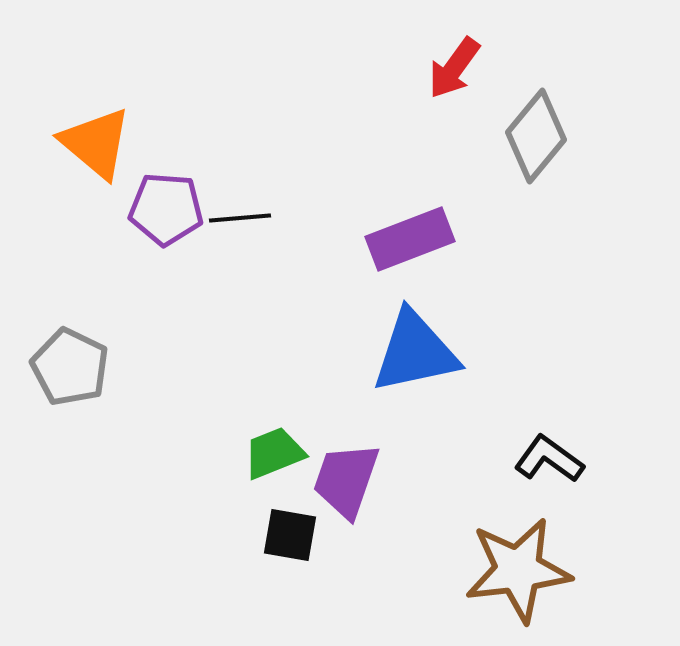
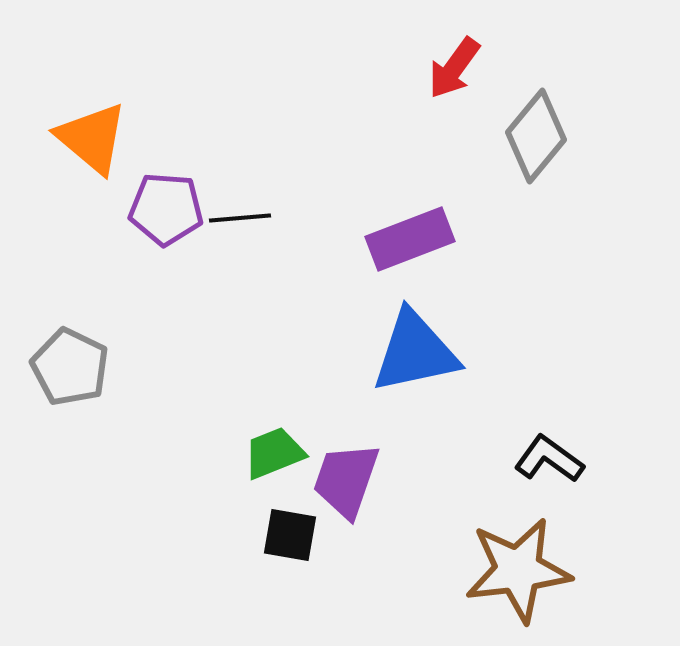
orange triangle: moved 4 px left, 5 px up
